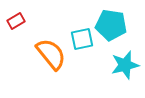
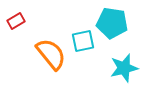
cyan pentagon: moved 1 px right, 2 px up
cyan square: moved 1 px right, 2 px down
cyan star: moved 1 px left, 3 px down
